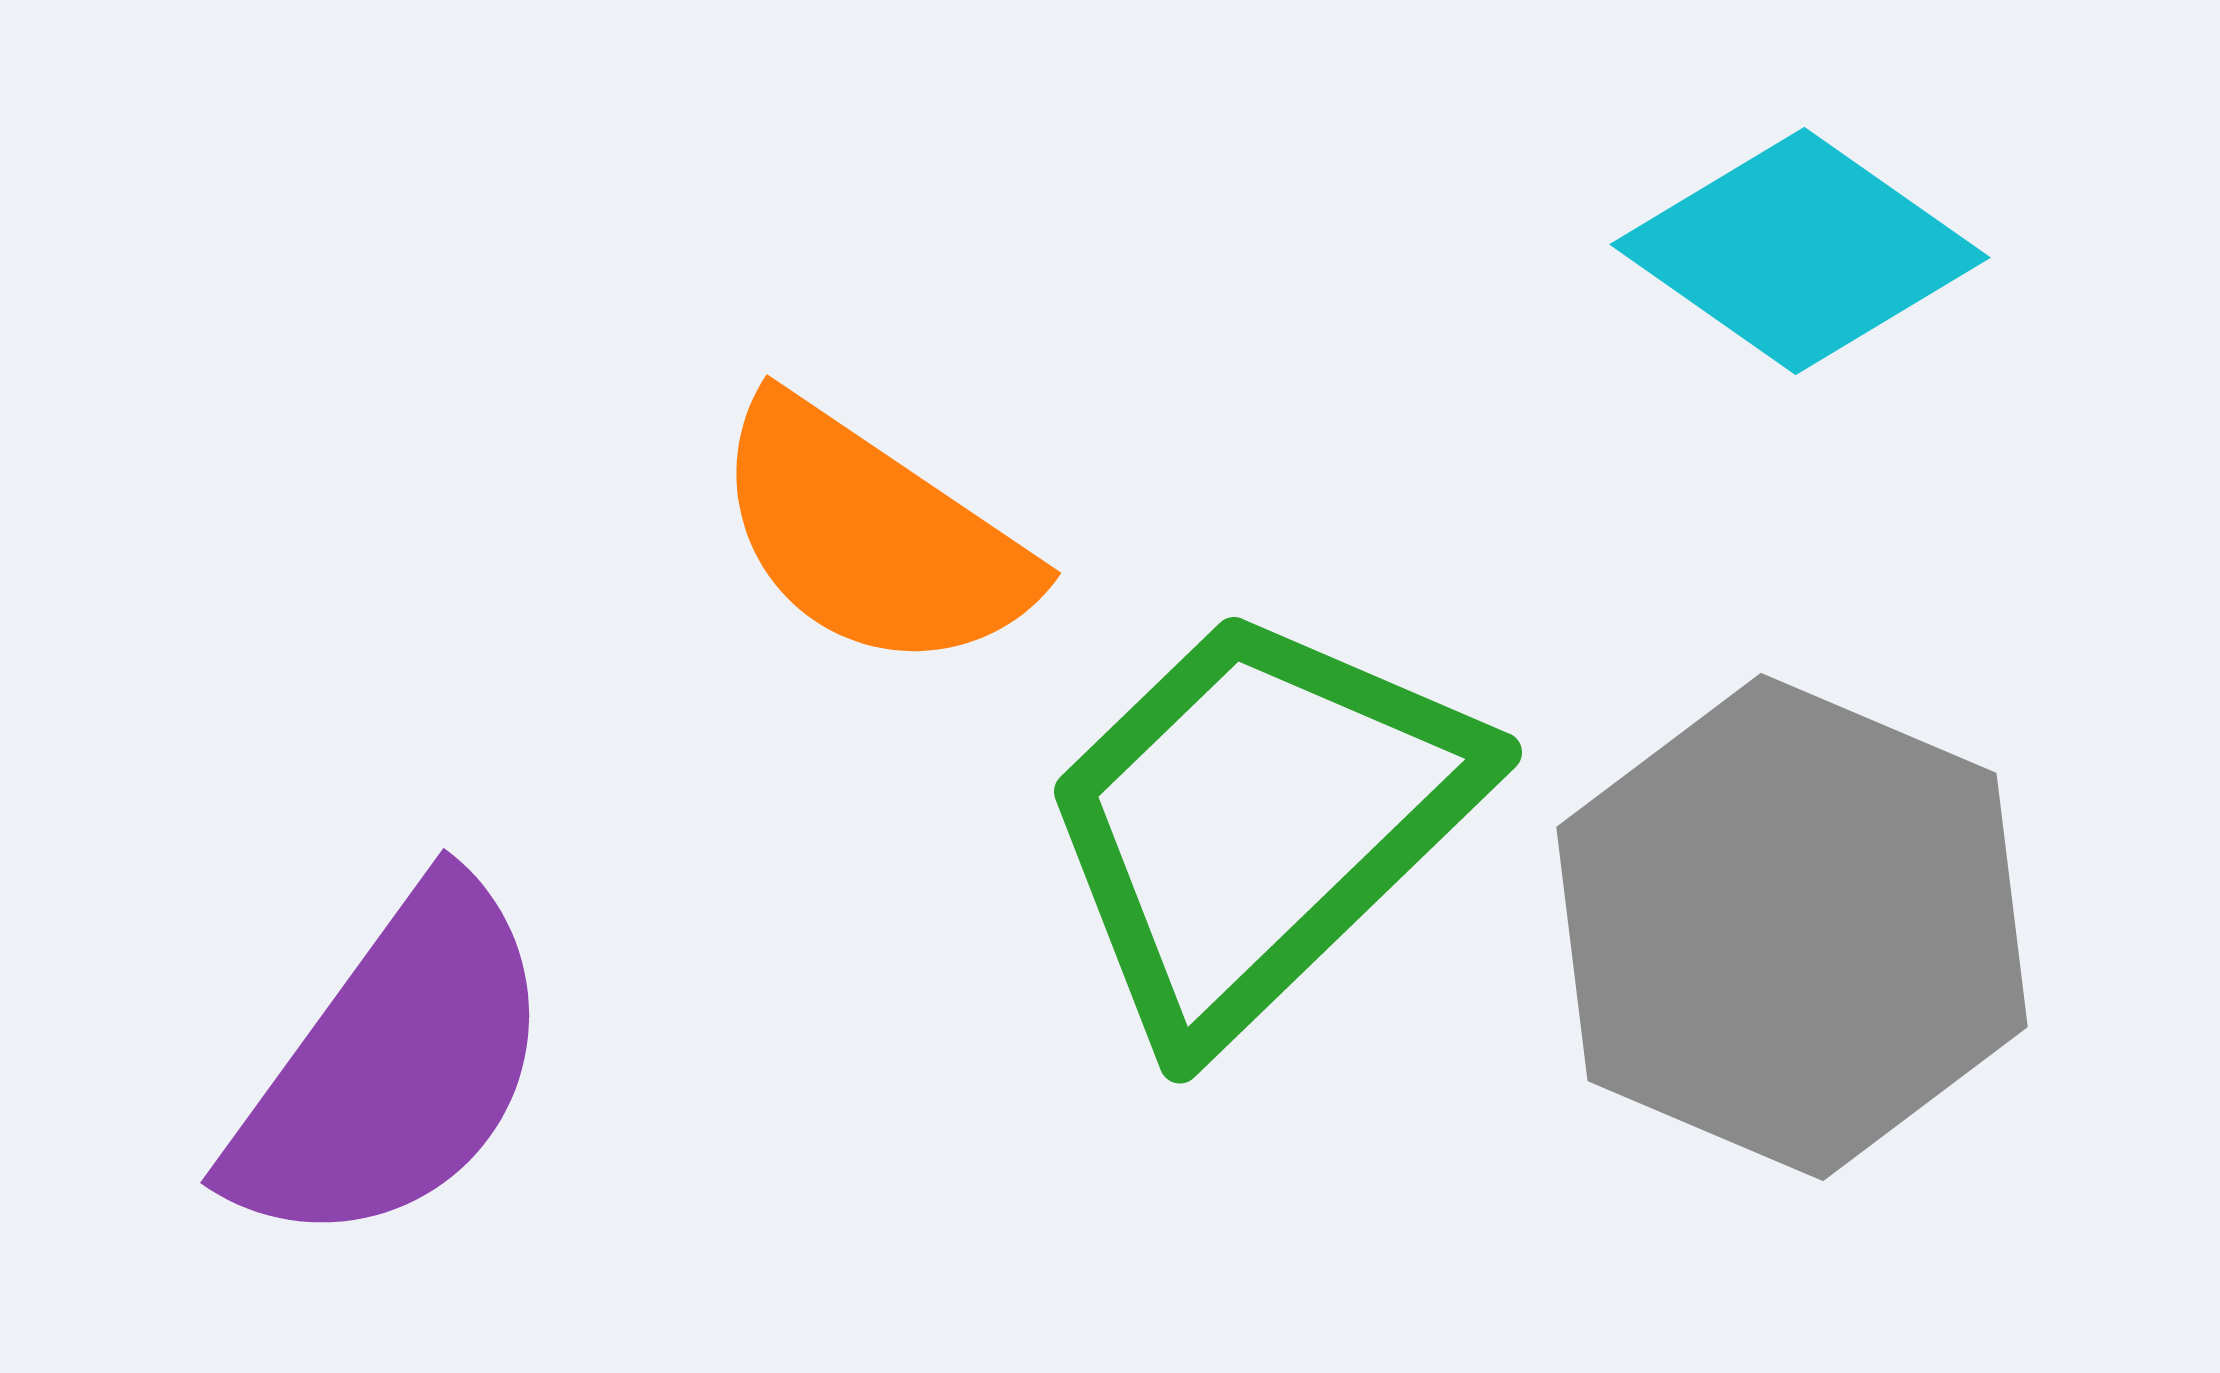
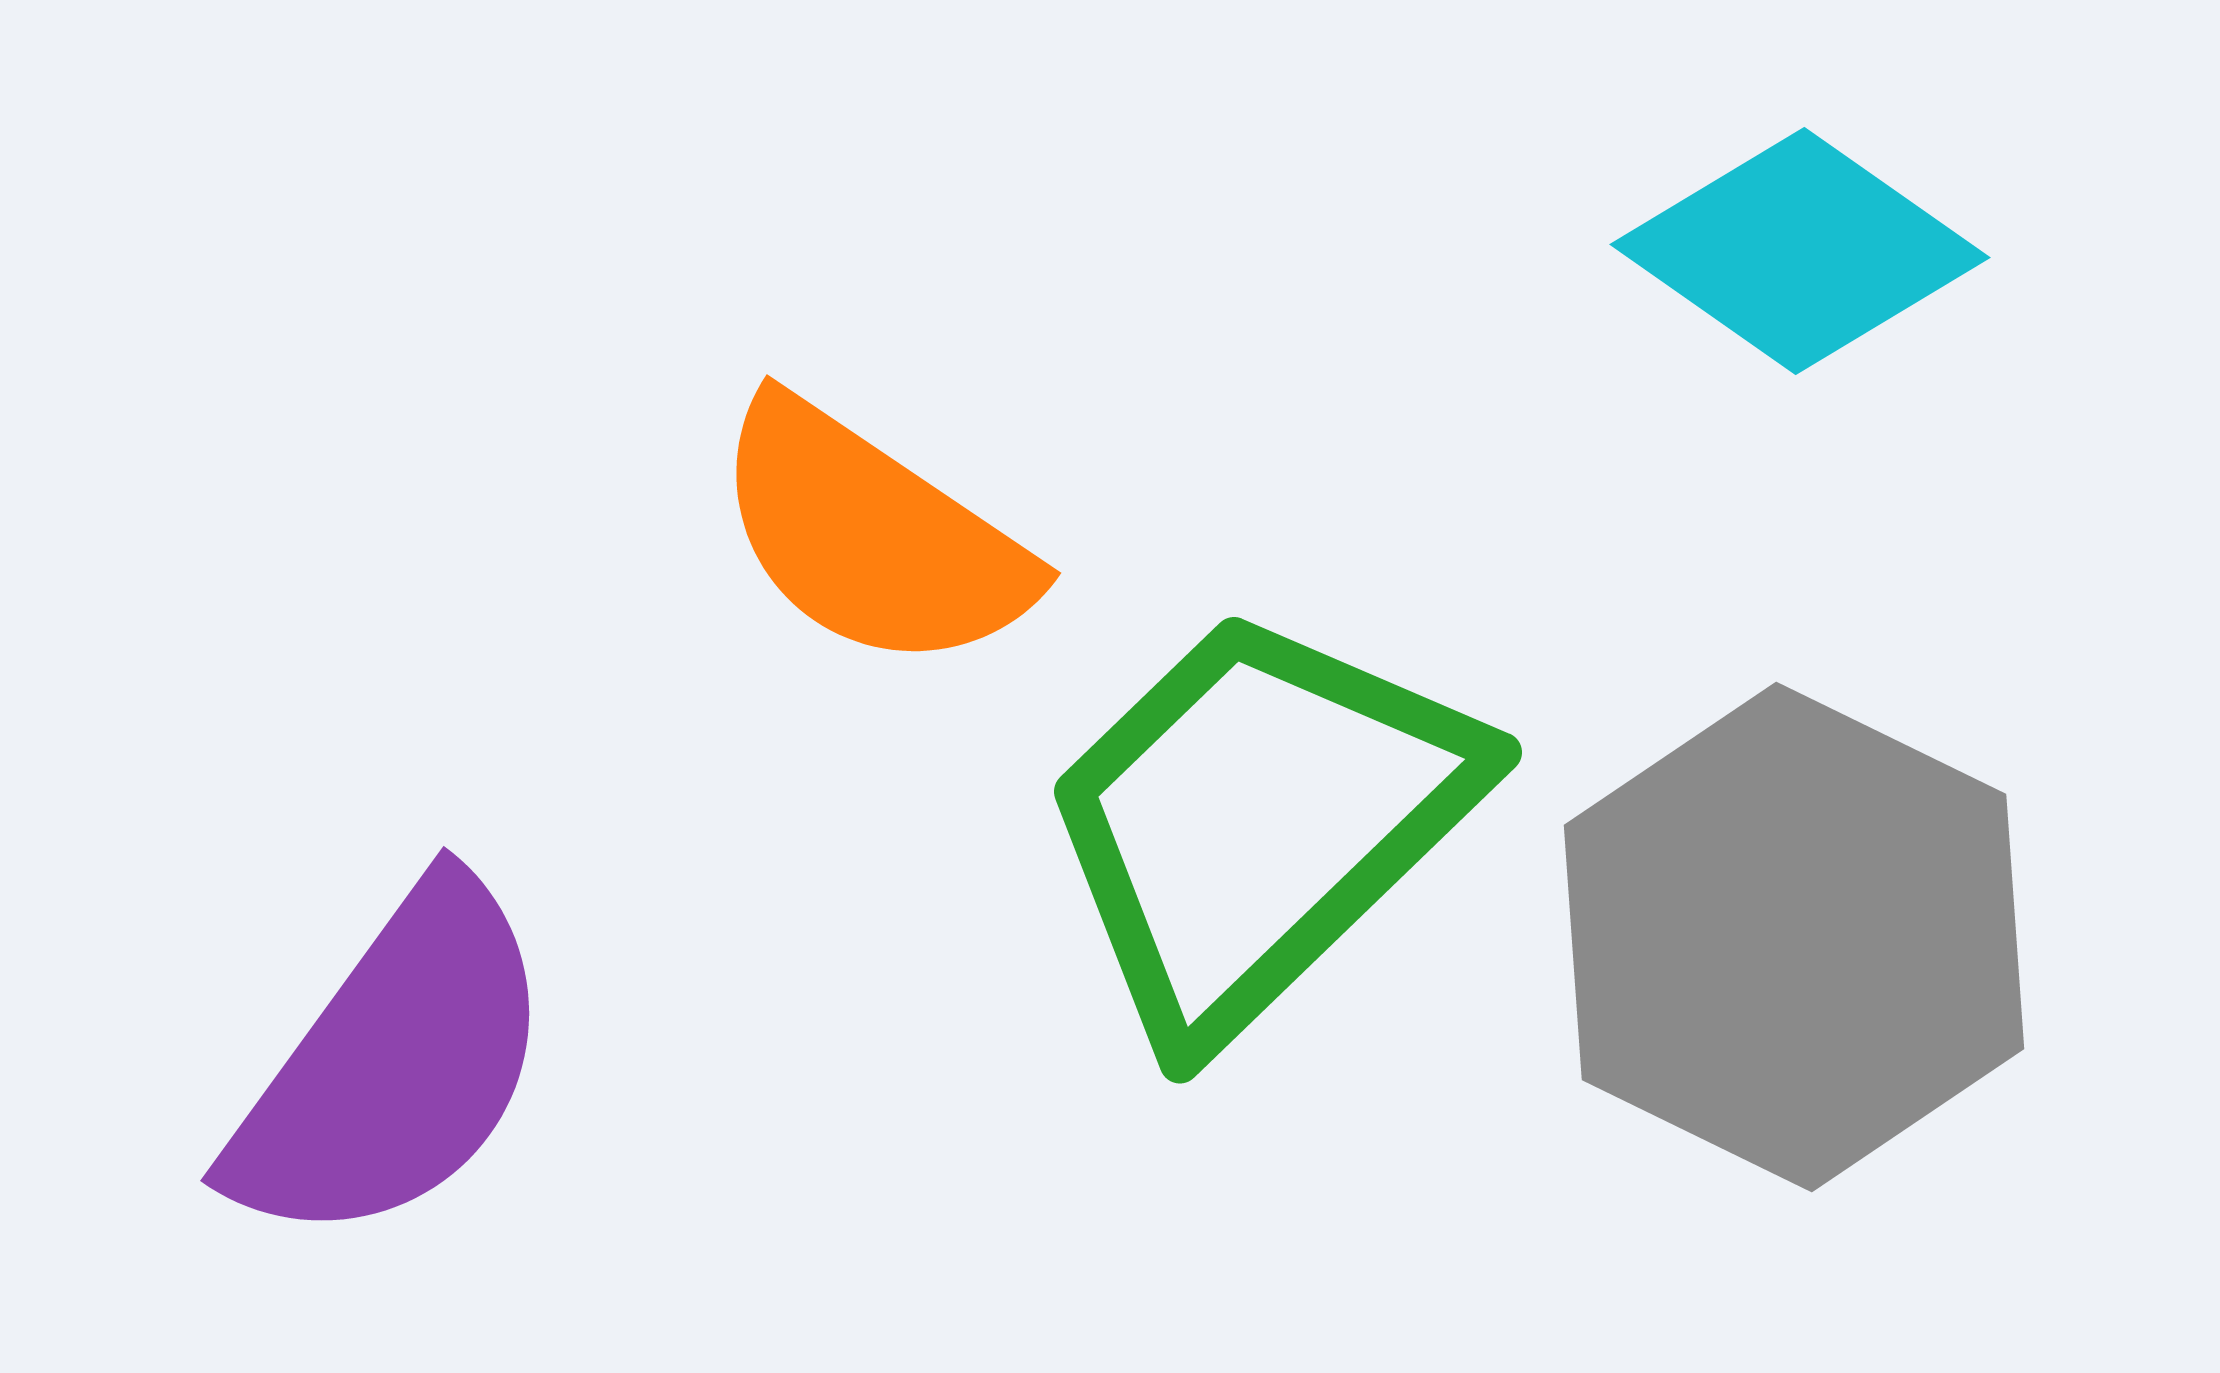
gray hexagon: moved 2 px right, 10 px down; rotated 3 degrees clockwise
purple semicircle: moved 2 px up
